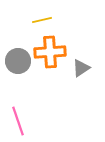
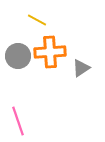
yellow line: moved 5 px left; rotated 42 degrees clockwise
gray circle: moved 5 px up
